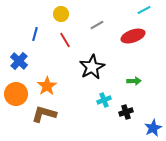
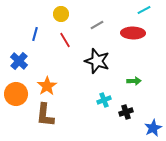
red ellipse: moved 3 px up; rotated 20 degrees clockwise
black star: moved 5 px right, 6 px up; rotated 25 degrees counterclockwise
brown L-shape: moved 1 px right, 1 px down; rotated 100 degrees counterclockwise
